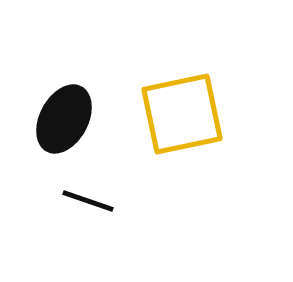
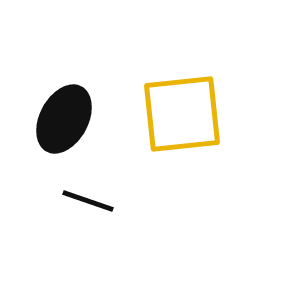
yellow square: rotated 6 degrees clockwise
